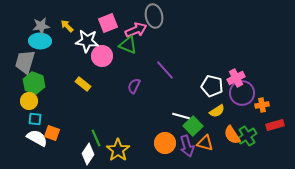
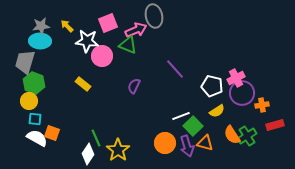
purple line: moved 10 px right, 1 px up
white line: rotated 36 degrees counterclockwise
